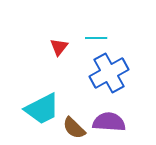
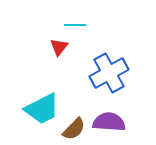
cyan line: moved 21 px left, 13 px up
brown semicircle: moved 1 px down; rotated 90 degrees counterclockwise
